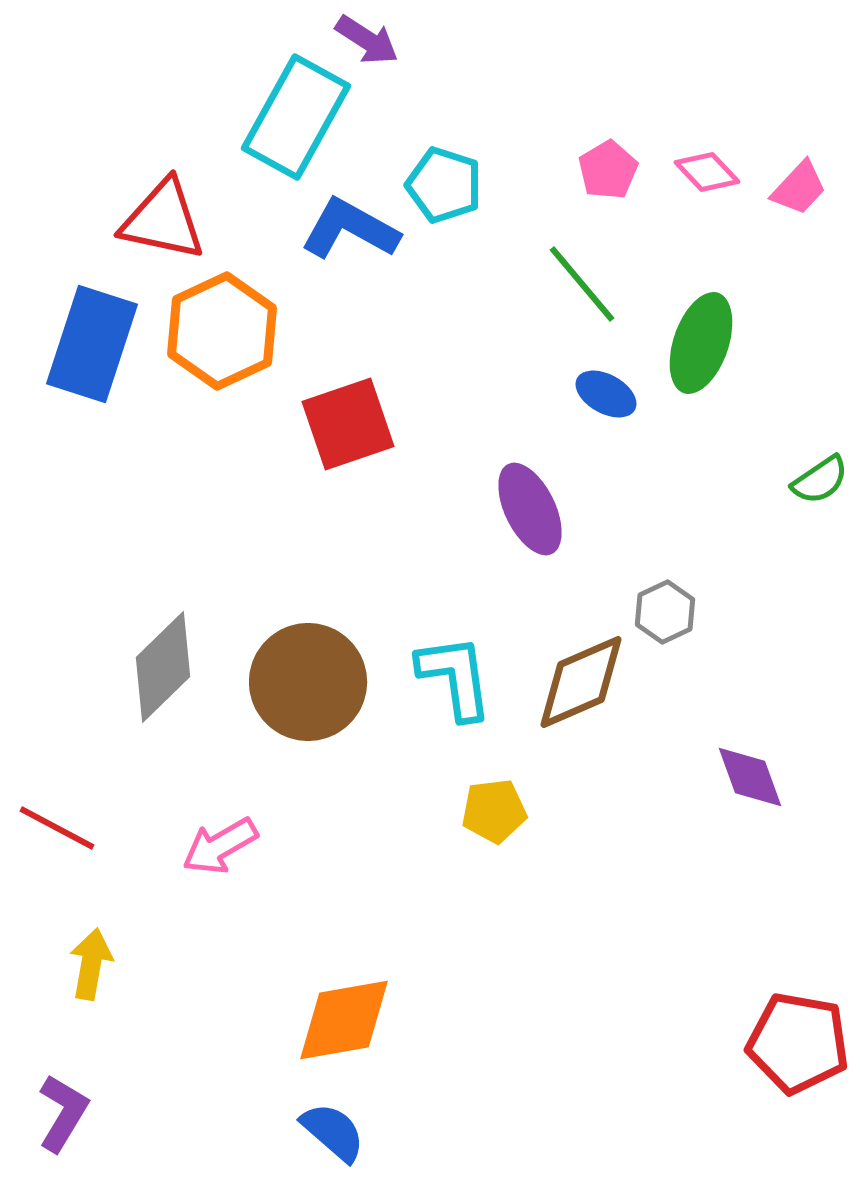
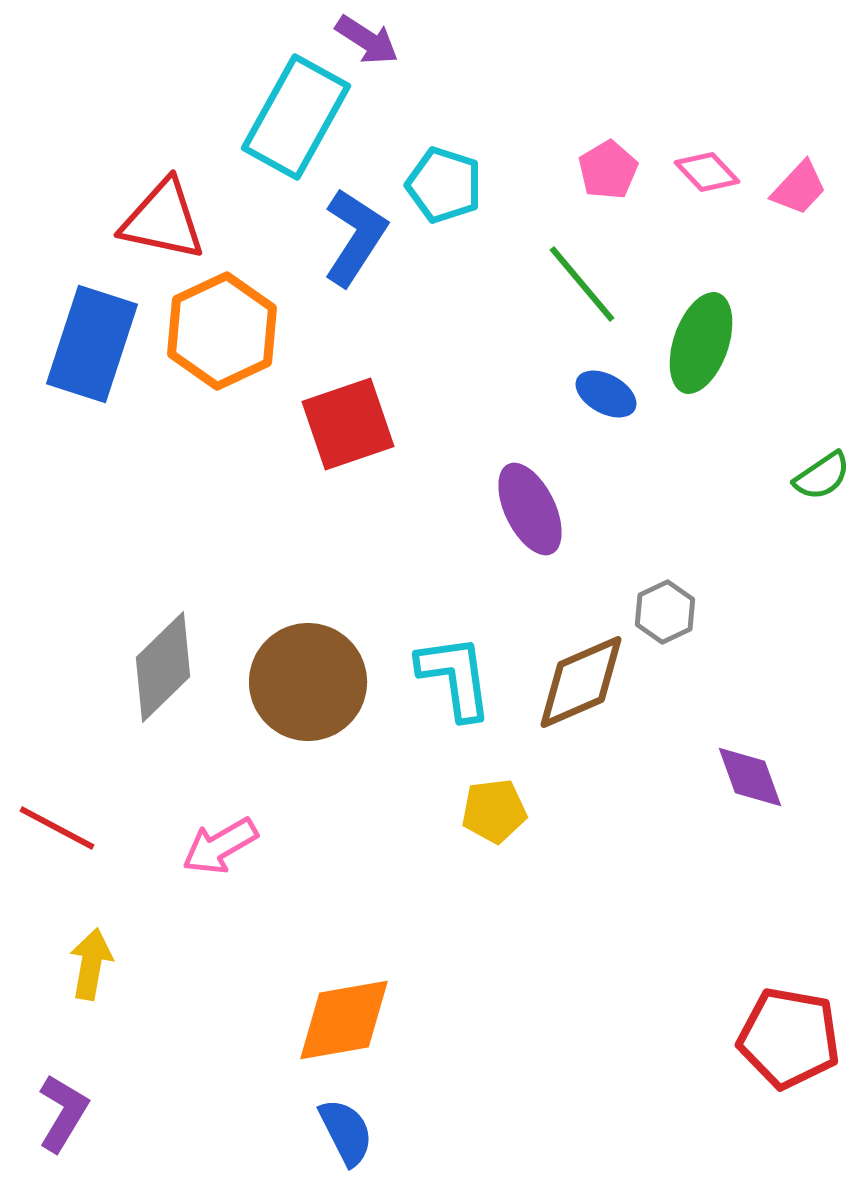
blue L-shape: moved 5 px right, 8 px down; rotated 94 degrees clockwise
green semicircle: moved 2 px right, 4 px up
red pentagon: moved 9 px left, 5 px up
blue semicircle: moved 13 px right; rotated 22 degrees clockwise
